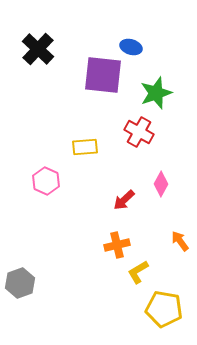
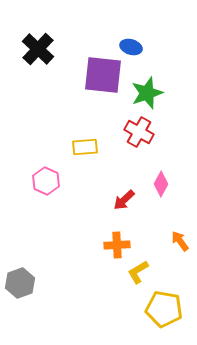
green star: moved 9 px left
orange cross: rotated 10 degrees clockwise
